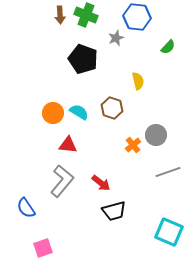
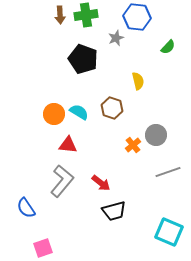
green cross: rotated 30 degrees counterclockwise
orange circle: moved 1 px right, 1 px down
